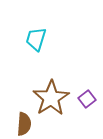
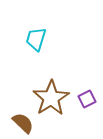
purple square: rotated 12 degrees clockwise
brown semicircle: moved 1 px left, 1 px up; rotated 50 degrees counterclockwise
